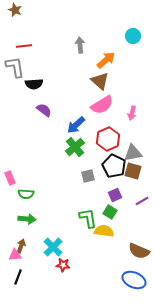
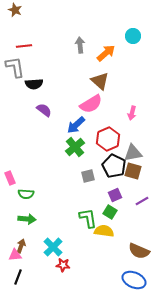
orange arrow: moved 7 px up
pink semicircle: moved 11 px left, 1 px up
